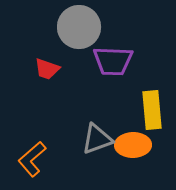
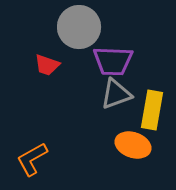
red trapezoid: moved 4 px up
yellow rectangle: rotated 15 degrees clockwise
gray triangle: moved 19 px right, 45 px up
orange ellipse: rotated 20 degrees clockwise
orange L-shape: rotated 12 degrees clockwise
